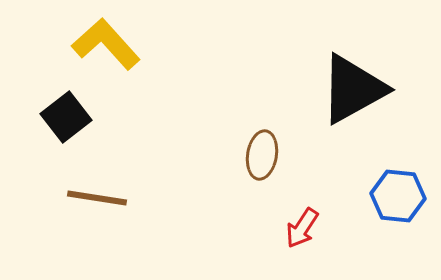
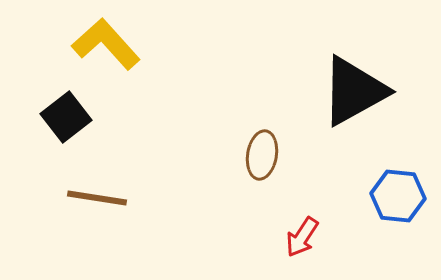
black triangle: moved 1 px right, 2 px down
red arrow: moved 9 px down
